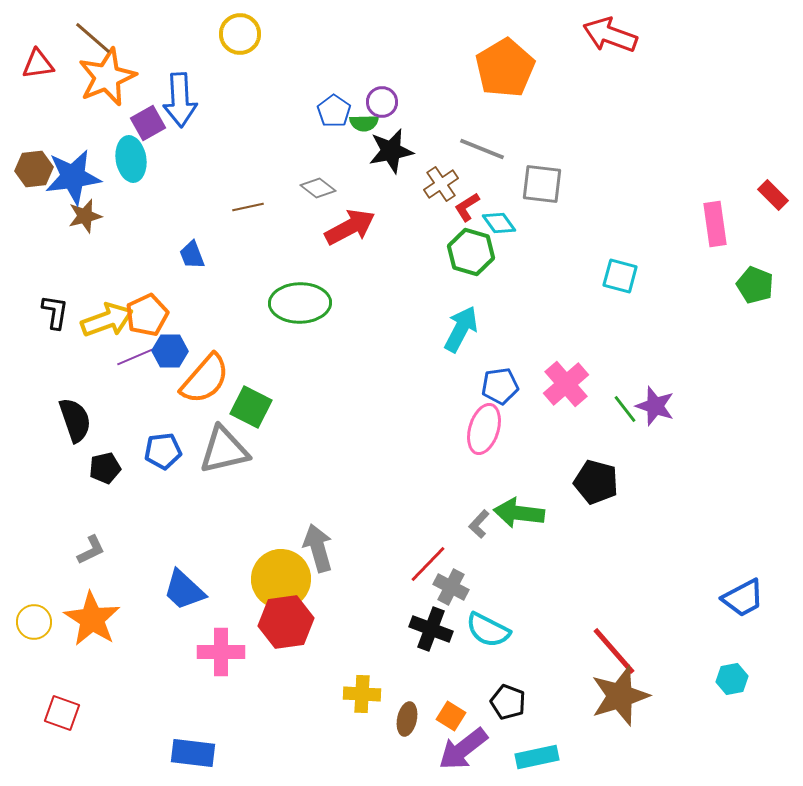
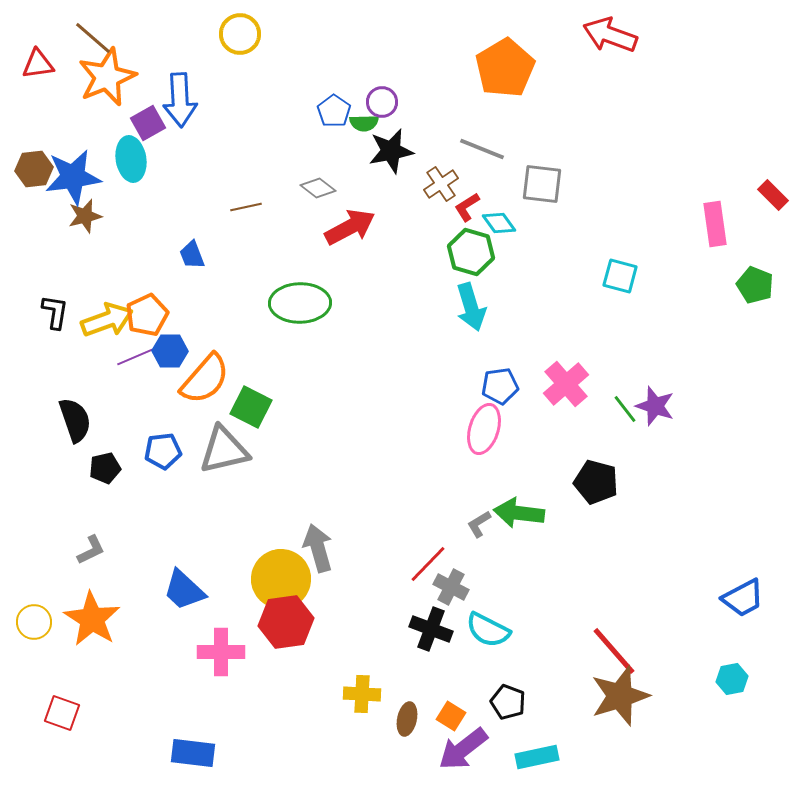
brown line at (248, 207): moved 2 px left
cyan arrow at (461, 329): moved 10 px right, 22 px up; rotated 135 degrees clockwise
gray L-shape at (479, 524): rotated 16 degrees clockwise
